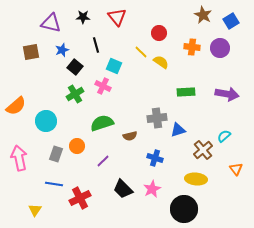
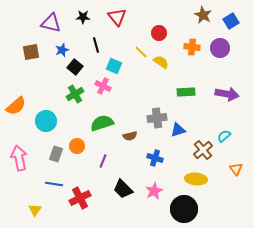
purple line: rotated 24 degrees counterclockwise
pink star: moved 2 px right, 2 px down
